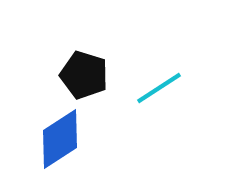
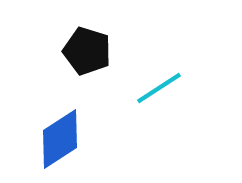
black pentagon: moved 3 px right, 24 px up
